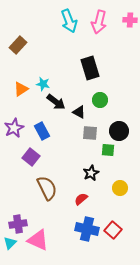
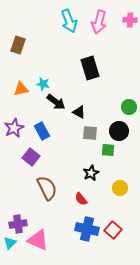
brown rectangle: rotated 24 degrees counterclockwise
orange triangle: rotated 21 degrees clockwise
green circle: moved 29 px right, 7 px down
red semicircle: rotated 88 degrees counterclockwise
